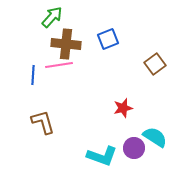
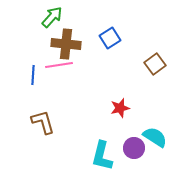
blue square: moved 2 px right, 1 px up; rotated 10 degrees counterclockwise
red star: moved 3 px left
cyan L-shape: rotated 84 degrees clockwise
